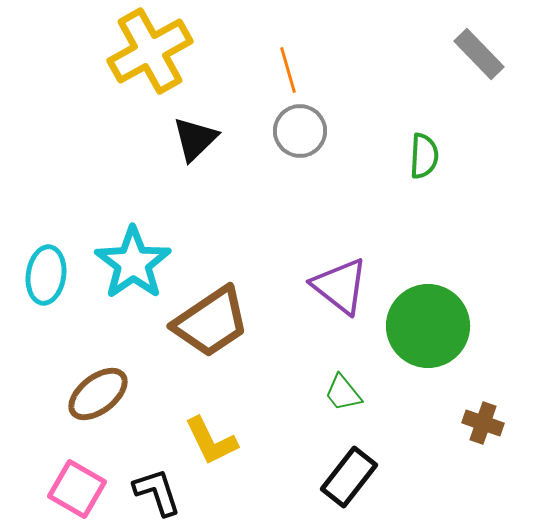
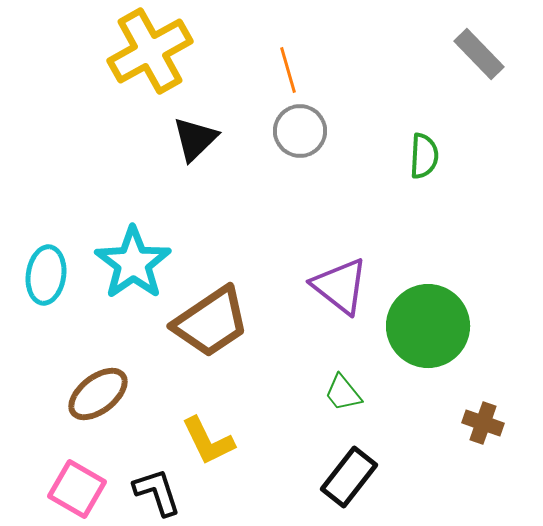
yellow L-shape: moved 3 px left
